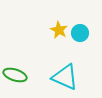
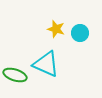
yellow star: moved 3 px left, 1 px up; rotated 12 degrees counterclockwise
cyan triangle: moved 19 px left, 13 px up
